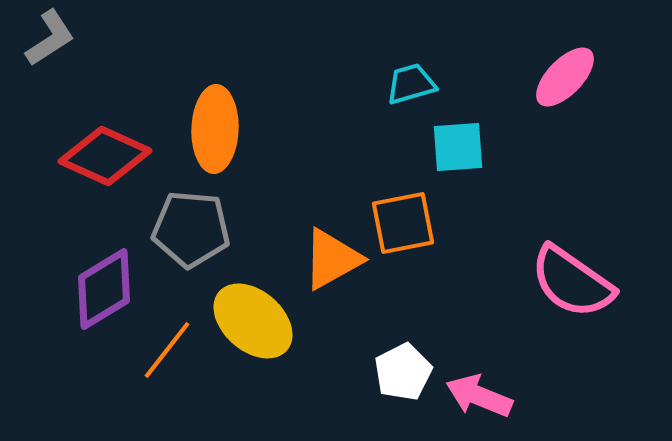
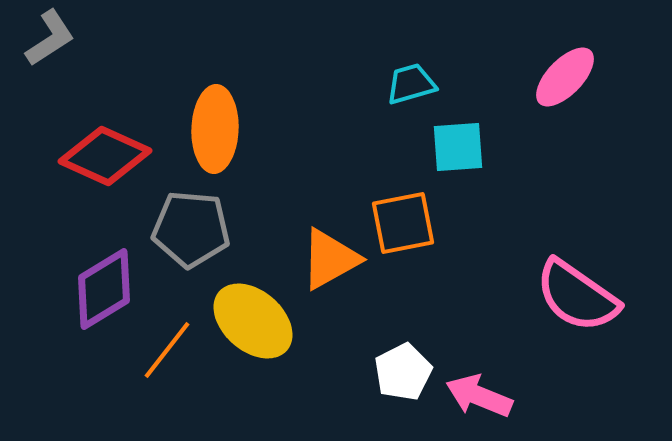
orange triangle: moved 2 px left
pink semicircle: moved 5 px right, 14 px down
